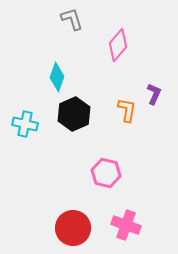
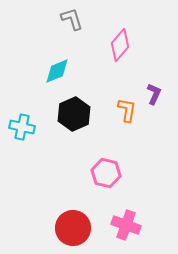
pink diamond: moved 2 px right
cyan diamond: moved 6 px up; rotated 48 degrees clockwise
cyan cross: moved 3 px left, 3 px down
